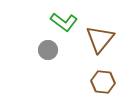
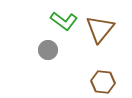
green L-shape: moved 1 px up
brown triangle: moved 10 px up
